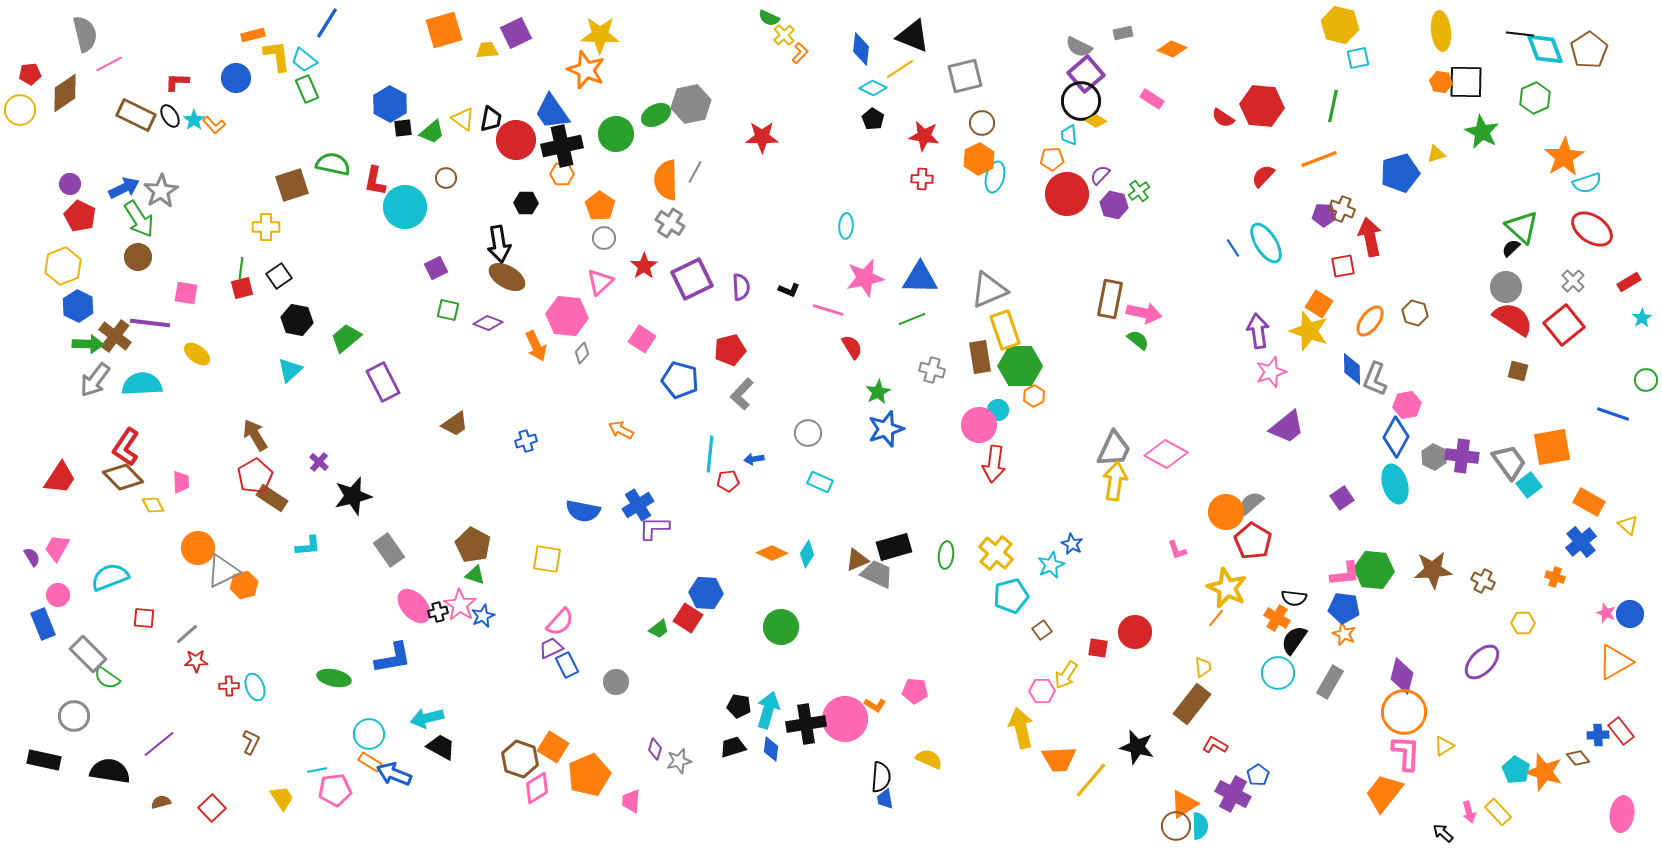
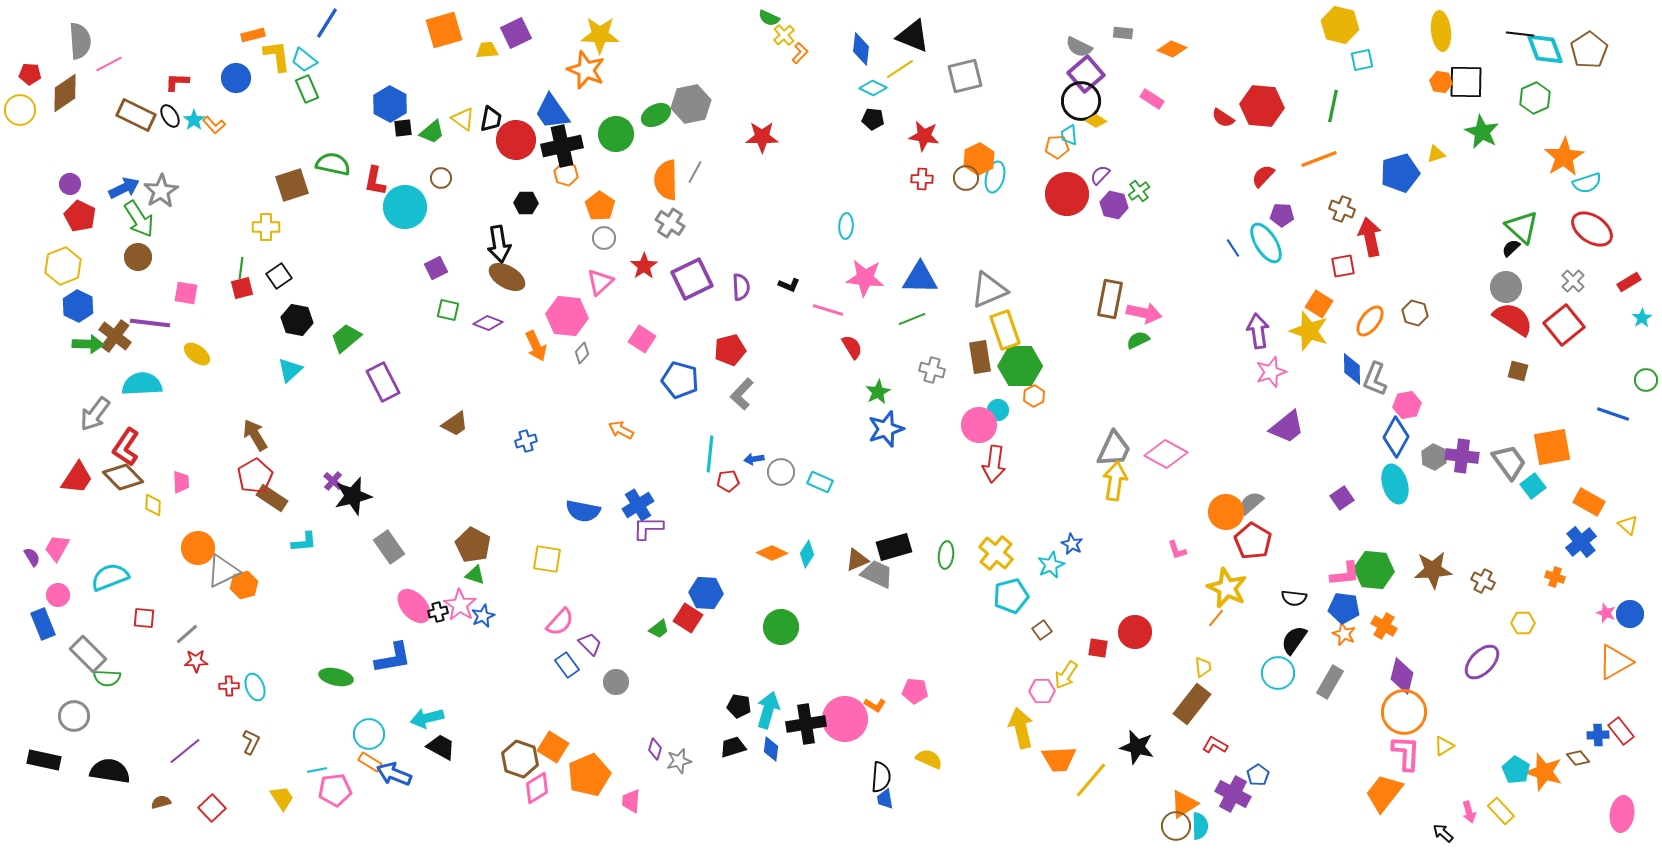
gray rectangle at (1123, 33): rotated 18 degrees clockwise
gray semicircle at (85, 34): moved 5 px left, 7 px down; rotated 9 degrees clockwise
cyan square at (1358, 58): moved 4 px right, 2 px down
red pentagon at (30, 74): rotated 10 degrees clockwise
black pentagon at (873, 119): rotated 25 degrees counterclockwise
brown circle at (982, 123): moved 16 px left, 55 px down
orange pentagon at (1052, 159): moved 5 px right, 12 px up
orange hexagon at (562, 174): moved 4 px right; rotated 15 degrees clockwise
brown circle at (446, 178): moved 5 px left
purple pentagon at (1324, 215): moved 42 px left
pink star at (865, 278): rotated 18 degrees clockwise
black L-shape at (789, 290): moved 5 px up
green semicircle at (1138, 340): rotated 65 degrees counterclockwise
gray arrow at (95, 380): moved 34 px down
gray circle at (808, 433): moved 27 px left, 39 px down
purple cross at (319, 462): moved 14 px right, 19 px down
red trapezoid at (60, 478): moved 17 px right
cyan square at (1529, 485): moved 4 px right, 1 px down
yellow diamond at (153, 505): rotated 30 degrees clockwise
purple L-shape at (654, 528): moved 6 px left
cyan L-shape at (308, 546): moved 4 px left, 4 px up
gray rectangle at (389, 550): moved 3 px up
orange cross at (1277, 618): moved 107 px right, 8 px down
purple trapezoid at (551, 648): moved 39 px right, 4 px up; rotated 70 degrees clockwise
blue rectangle at (567, 665): rotated 10 degrees counterclockwise
green semicircle at (107, 678): rotated 32 degrees counterclockwise
green ellipse at (334, 678): moved 2 px right, 1 px up
purple line at (159, 744): moved 26 px right, 7 px down
yellow rectangle at (1498, 812): moved 3 px right, 1 px up
